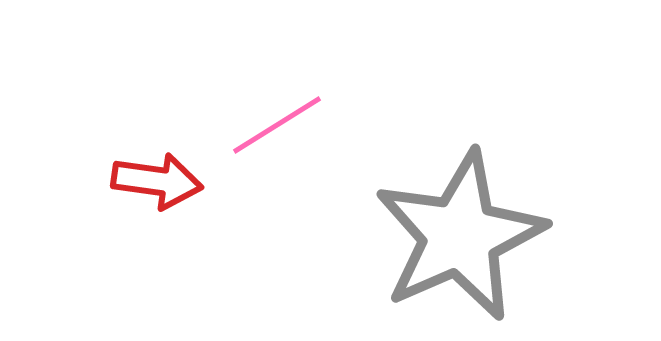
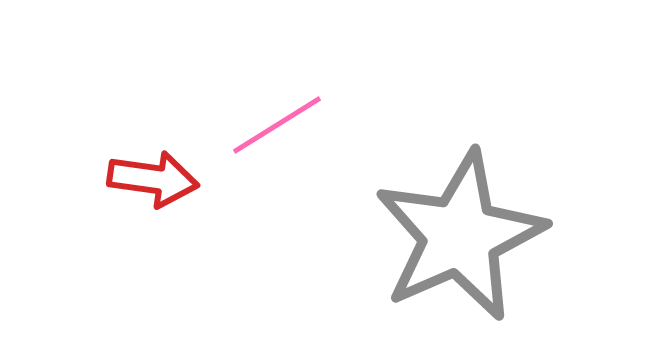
red arrow: moved 4 px left, 2 px up
